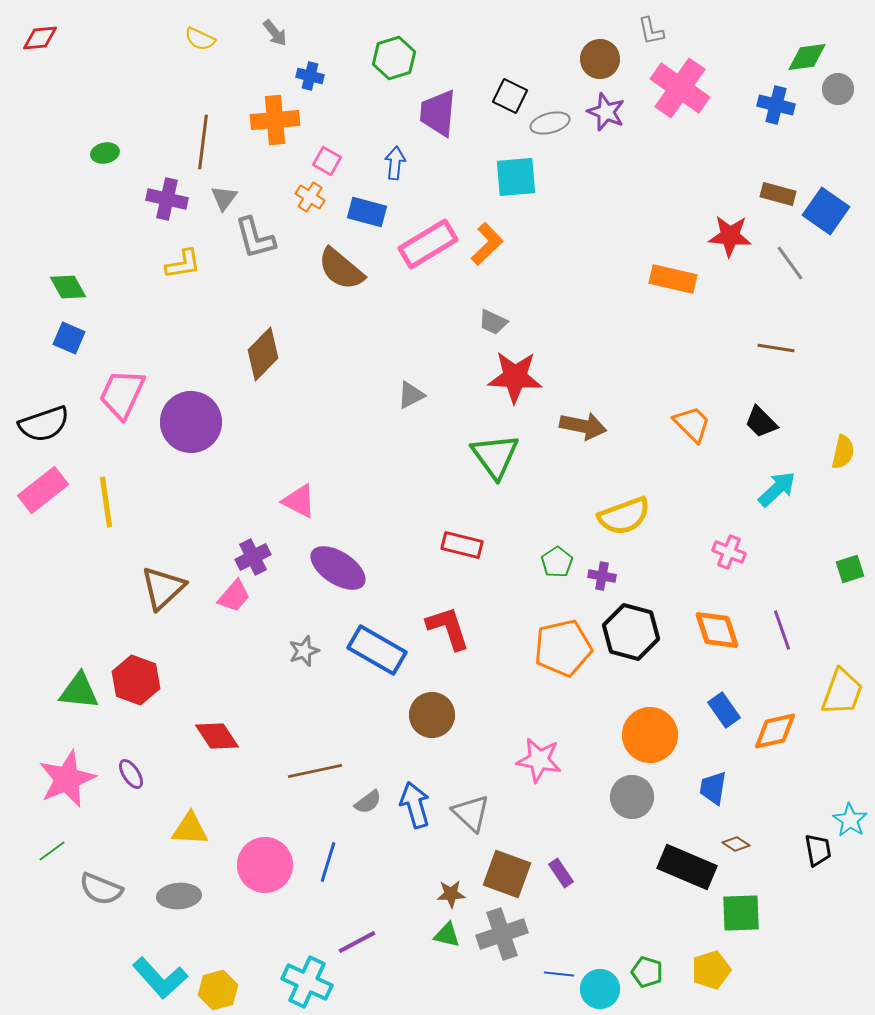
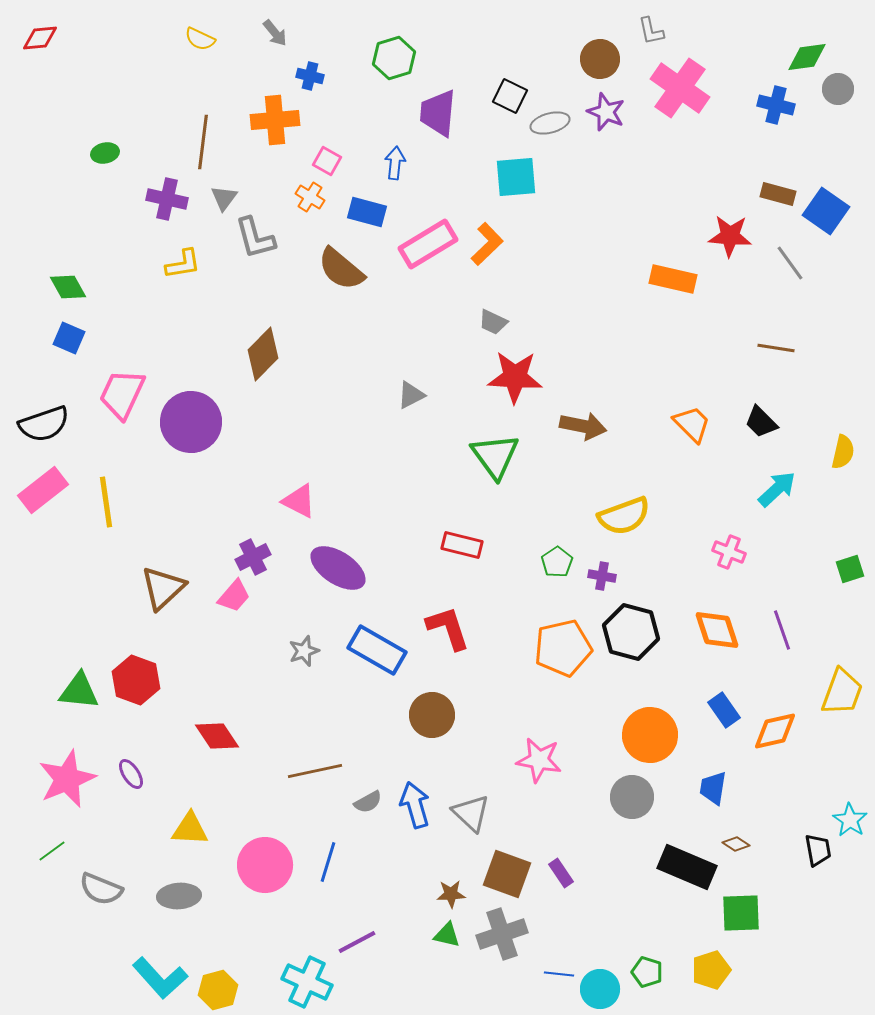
gray semicircle at (368, 802): rotated 8 degrees clockwise
